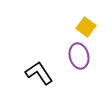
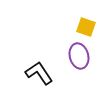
yellow square: rotated 18 degrees counterclockwise
